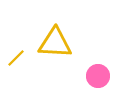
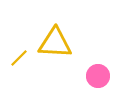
yellow line: moved 3 px right
